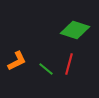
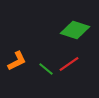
red line: rotated 40 degrees clockwise
